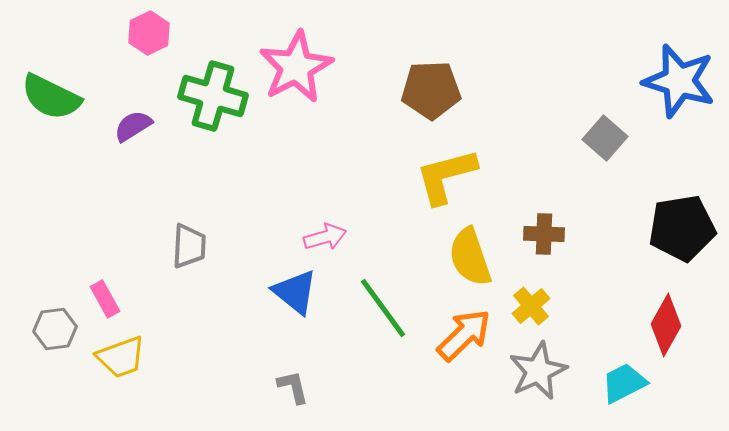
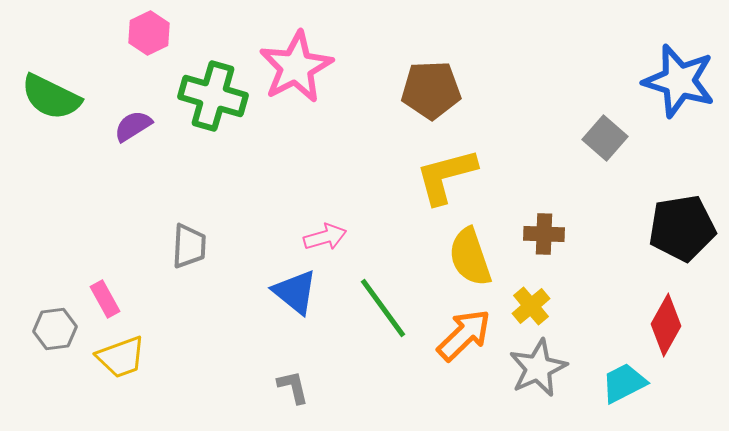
gray star: moved 3 px up
